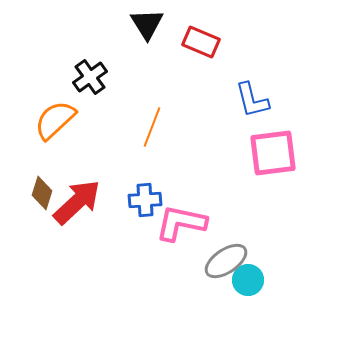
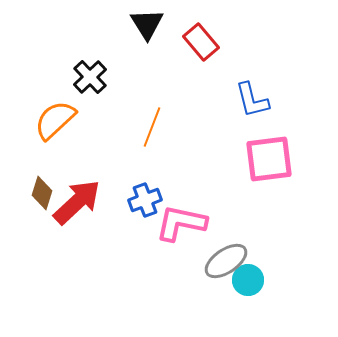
red rectangle: rotated 27 degrees clockwise
black cross: rotated 8 degrees counterclockwise
pink square: moved 4 px left, 6 px down
blue cross: rotated 16 degrees counterclockwise
